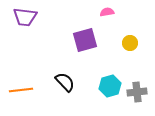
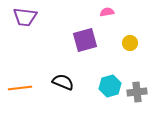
black semicircle: moved 2 px left; rotated 25 degrees counterclockwise
orange line: moved 1 px left, 2 px up
